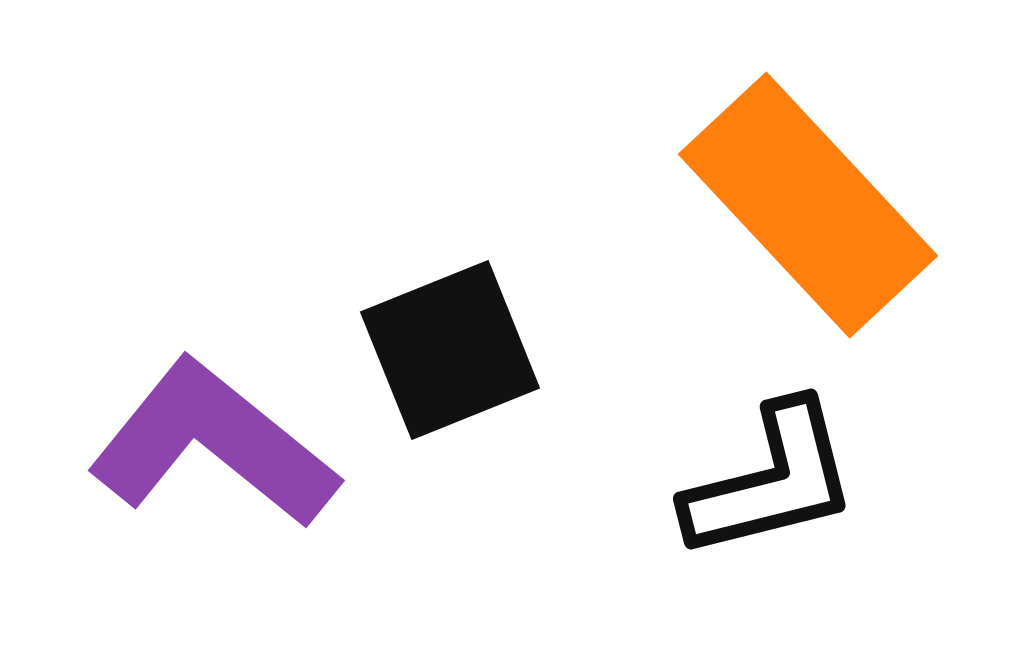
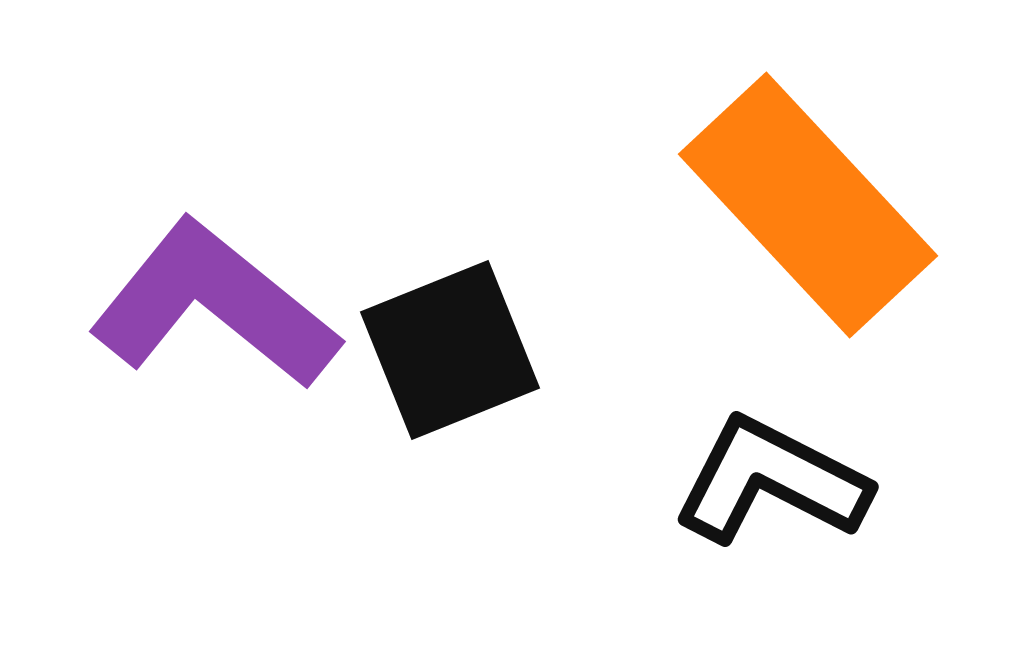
purple L-shape: moved 1 px right, 139 px up
black L-shape: rotated 139 degrees counterclockwise
